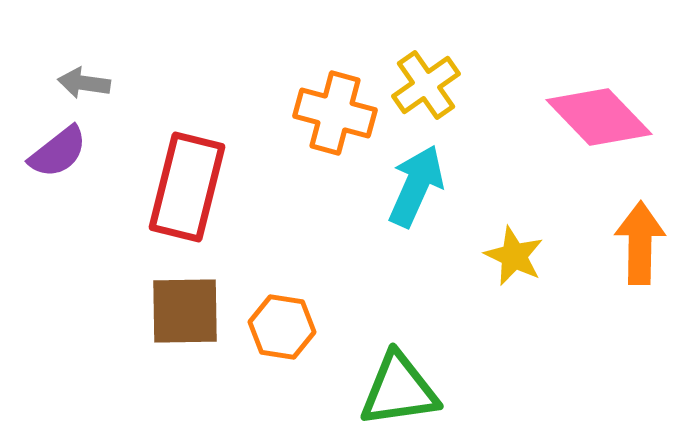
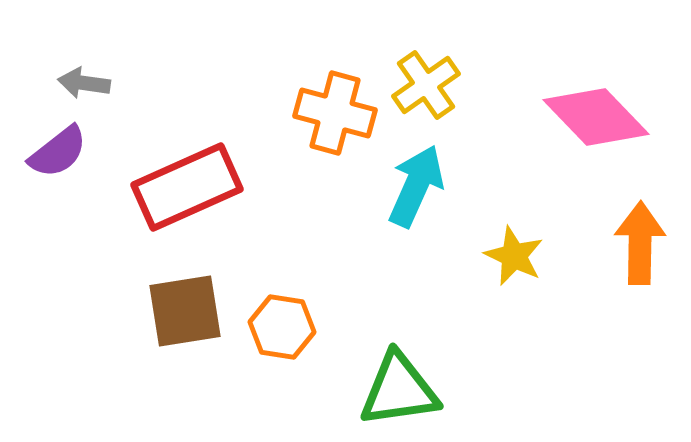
pink diamond: moved 3 px left
red rectangle: rotated 52 degrees clockwise
brown square: rotated 8 degrees counterclockwise
